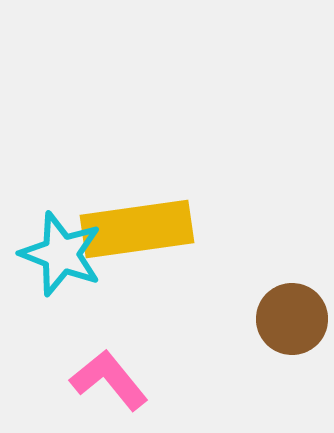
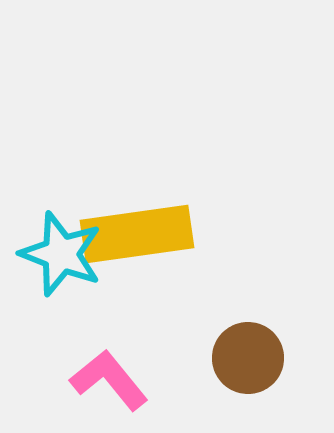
yellow rectangle: moved 5 px down
brown circle: moved 44 px left, 39 px down
